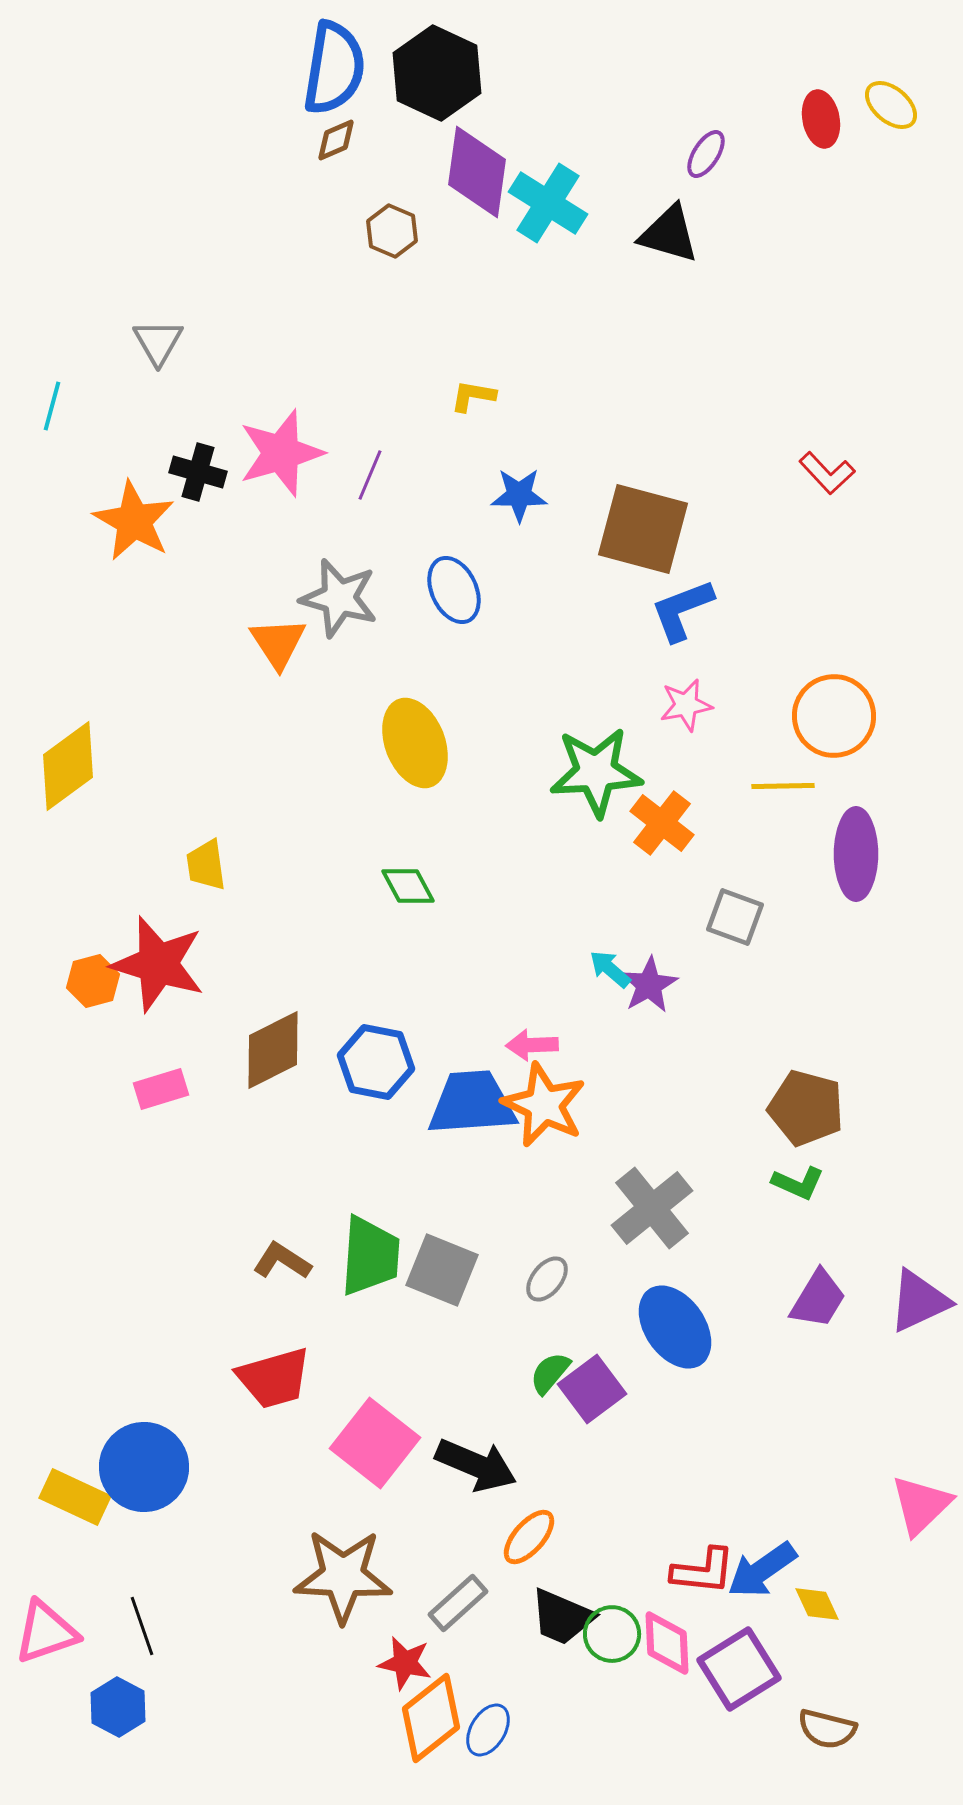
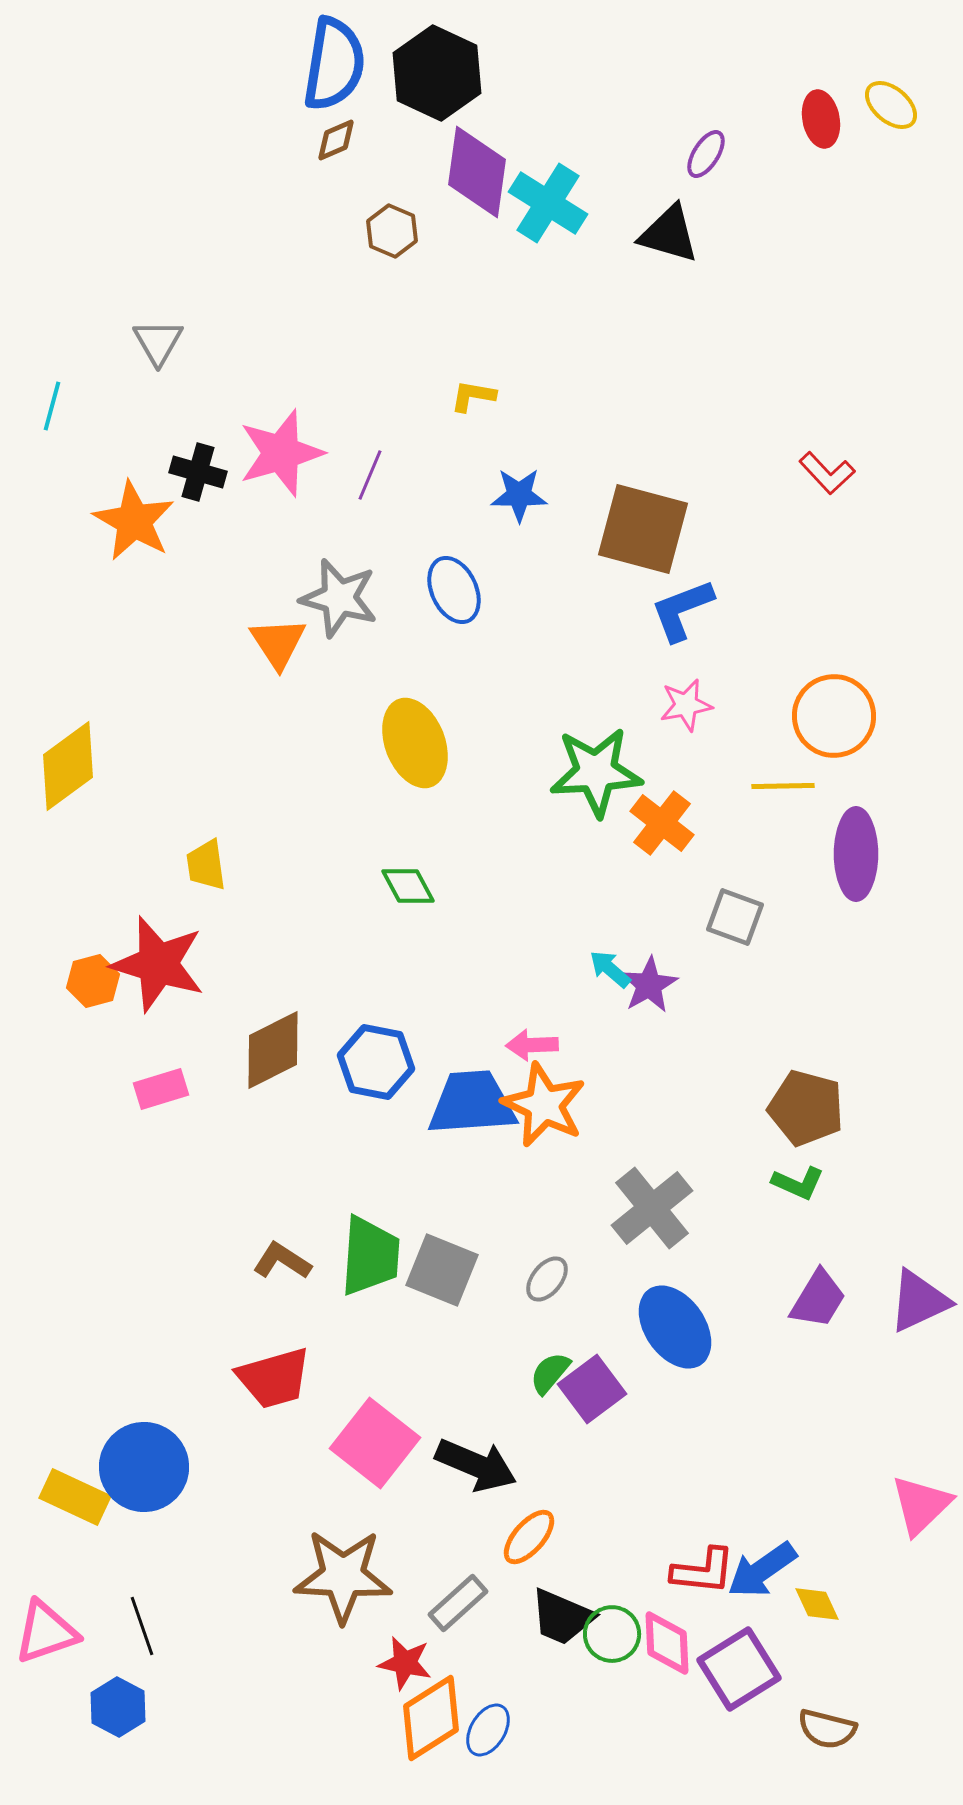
blue semicircle at (334, 68): moved 4 px up
orange diamond at (431, 1718): rotated 6 degrees clockwise
